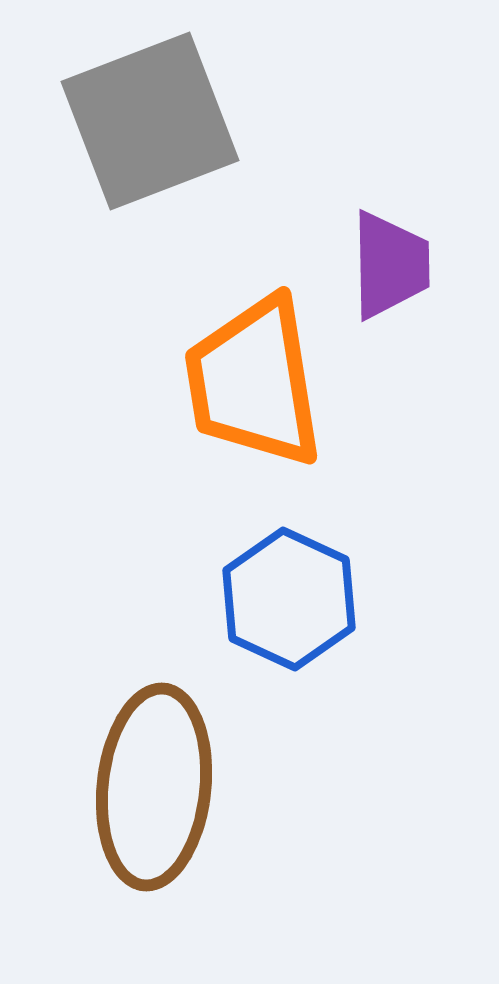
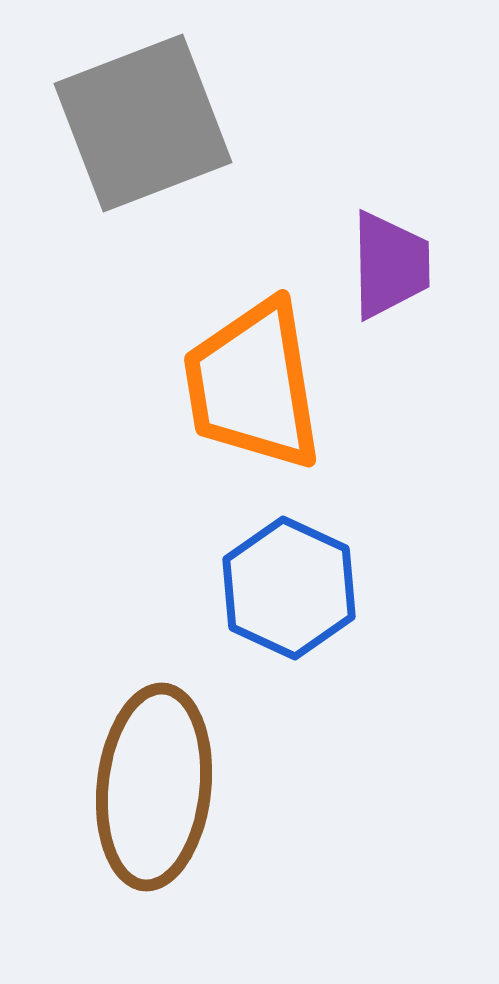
gray square: moved 7 px left, 2 px down
orange trapezoid: moved 1 px left, 3 px down
blue hexagon: moved 11 px up
